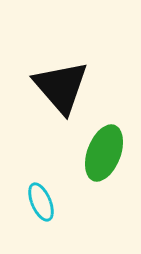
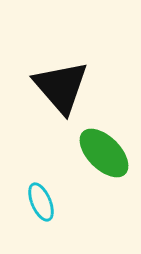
green ellipse: rotated 66 degrees counterclockwise
